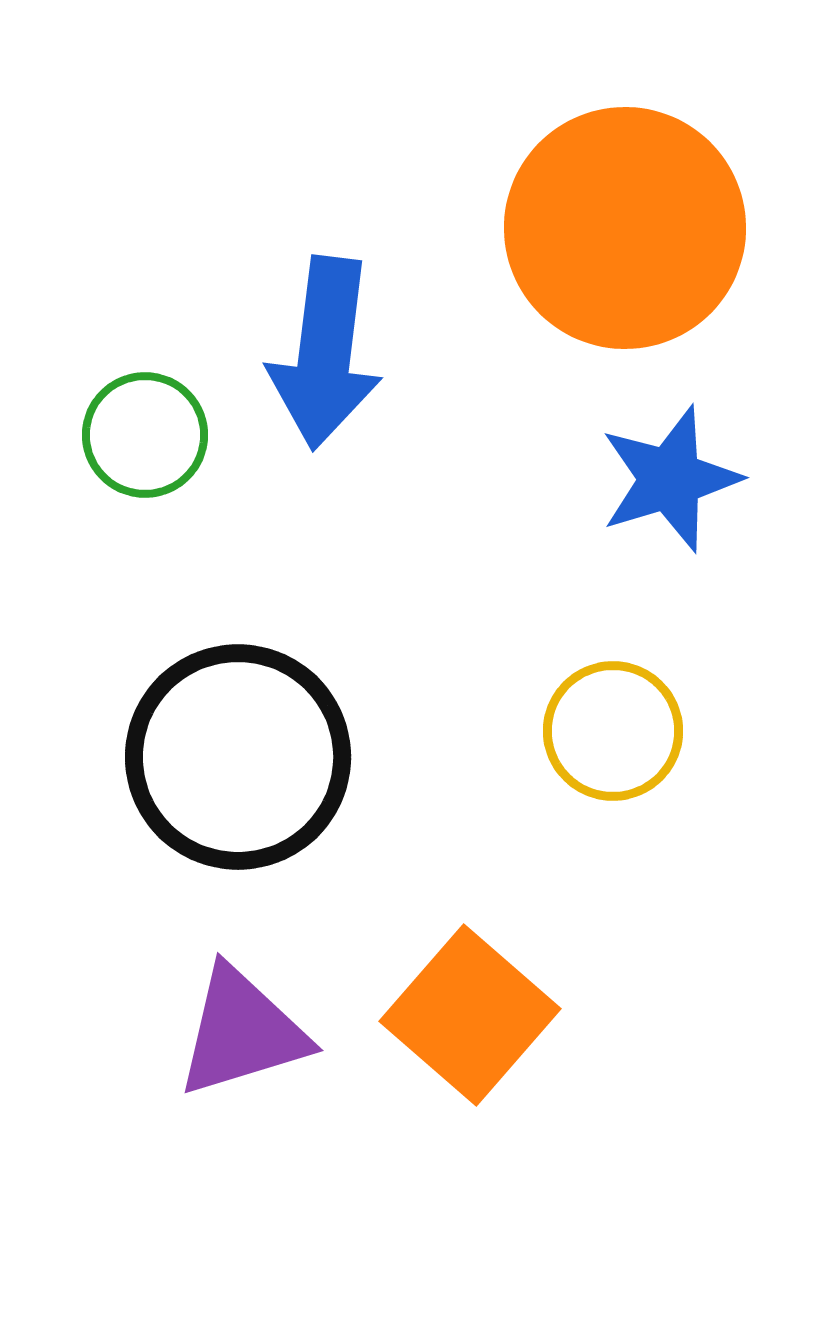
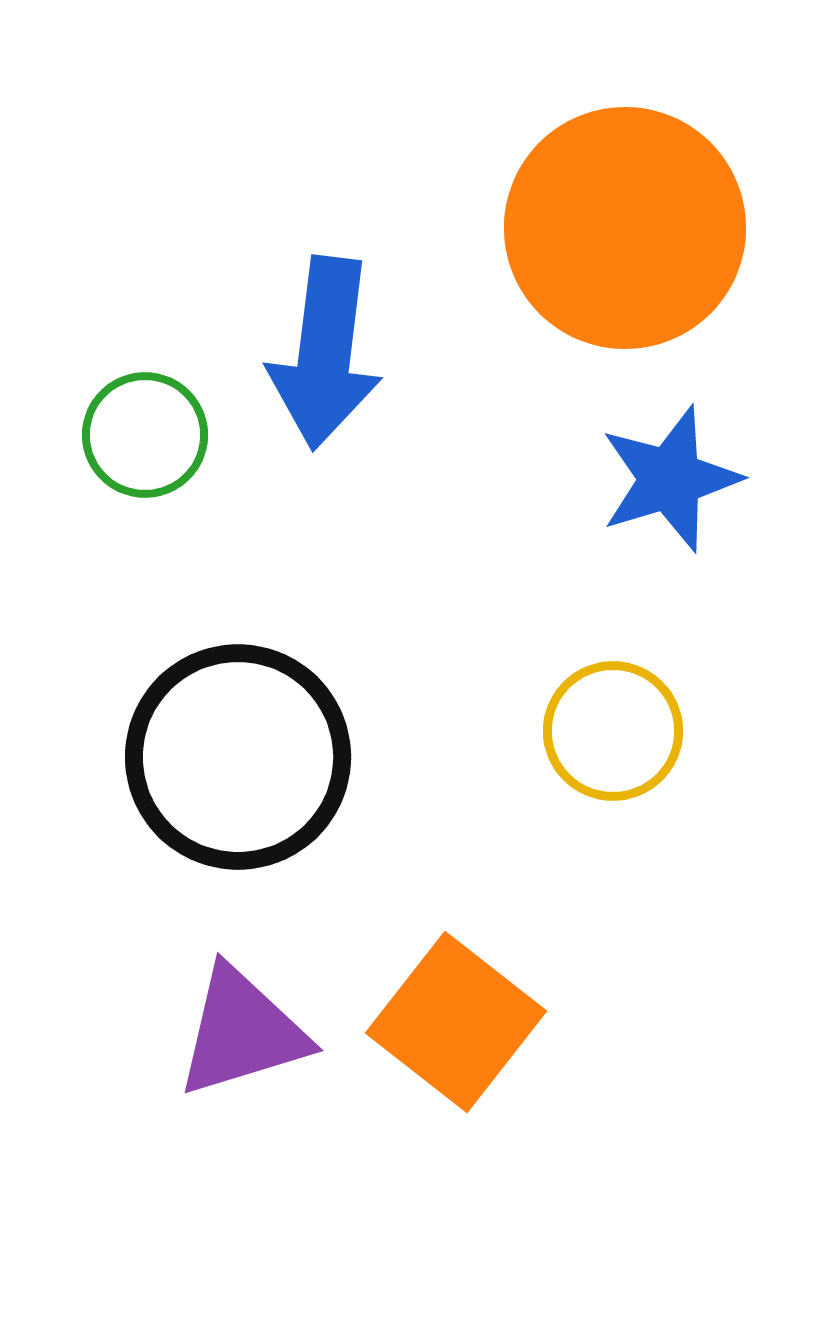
orange square: moved 14 px left, 7 px down; rotated 3 degrees counterclockwise
